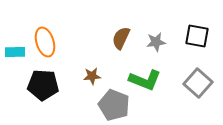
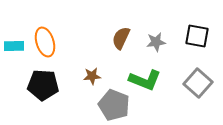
cyan rectangle: moved 1 px left, 6 px up
